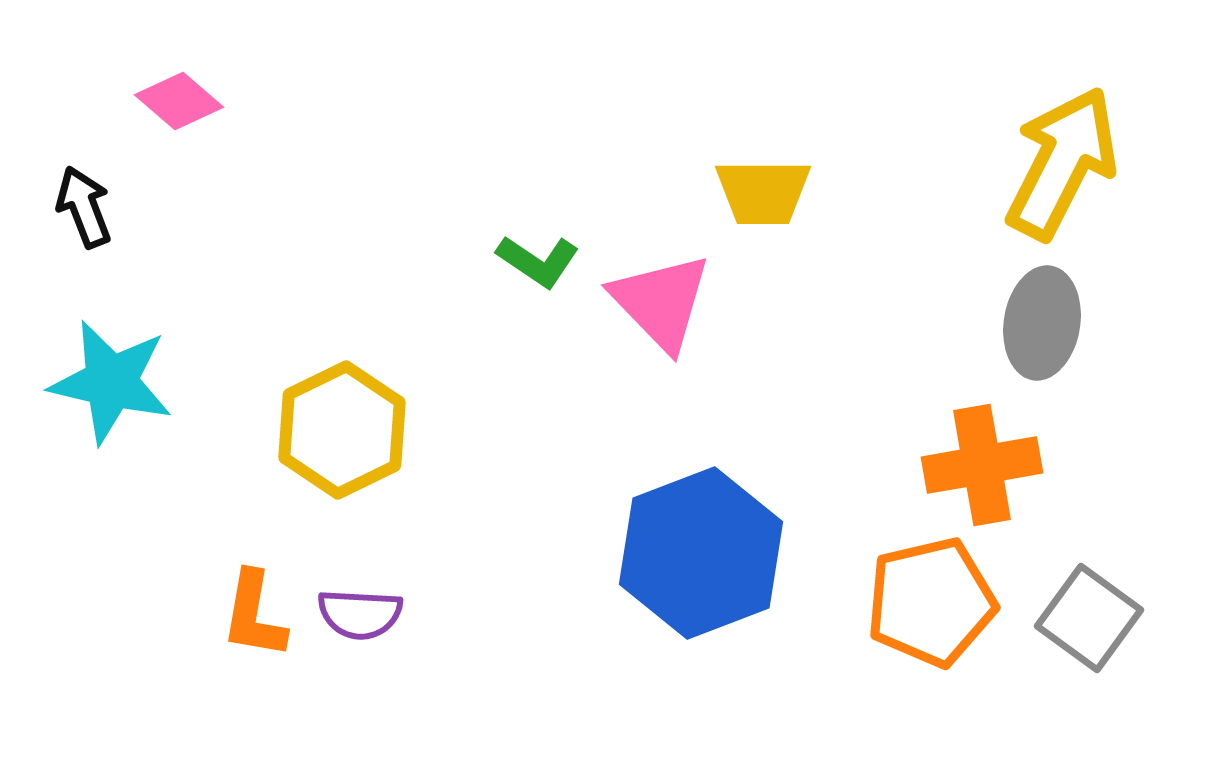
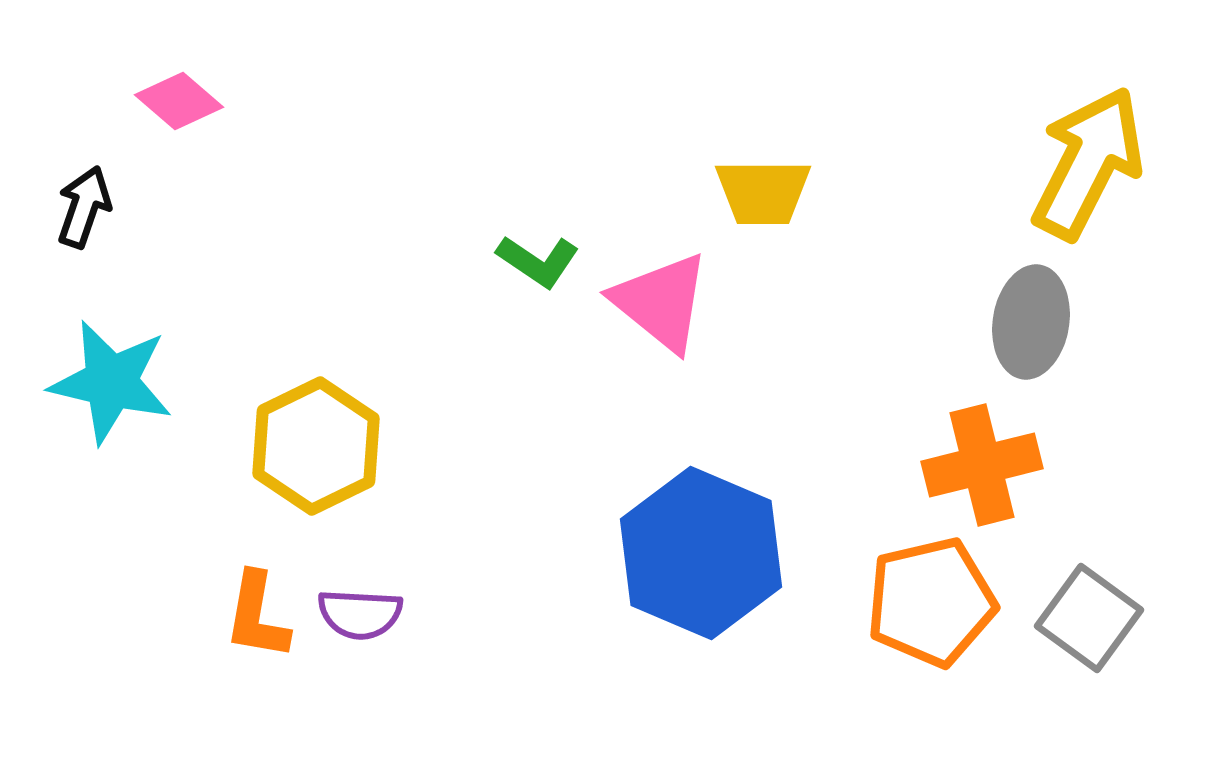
yellow arrow: moved 26 px right
black arrow: rotated 40 degrees clockwise
pink triangle: rotated 7 degrees counterclockwise
gray ellipse: moved 11 px left, 1 px up
yellow hexagon: moved 26 px left, 16 px down
orange cross: rotated 4 degrees counterclockwise
blue hexagon: rotated 16 degrees counterclockwise
orange L-shape: moved 3 px right, 1 px down
